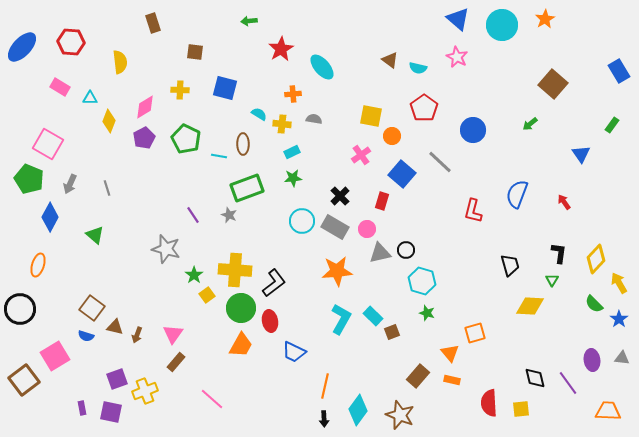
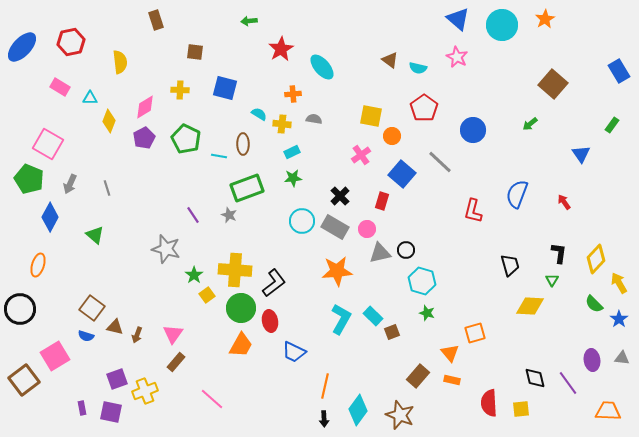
brown rectangle at (153, 23): moved 3 px right, 3 px up
red hexagon at (71, 42): rotated 16 degrees counterclockwise
